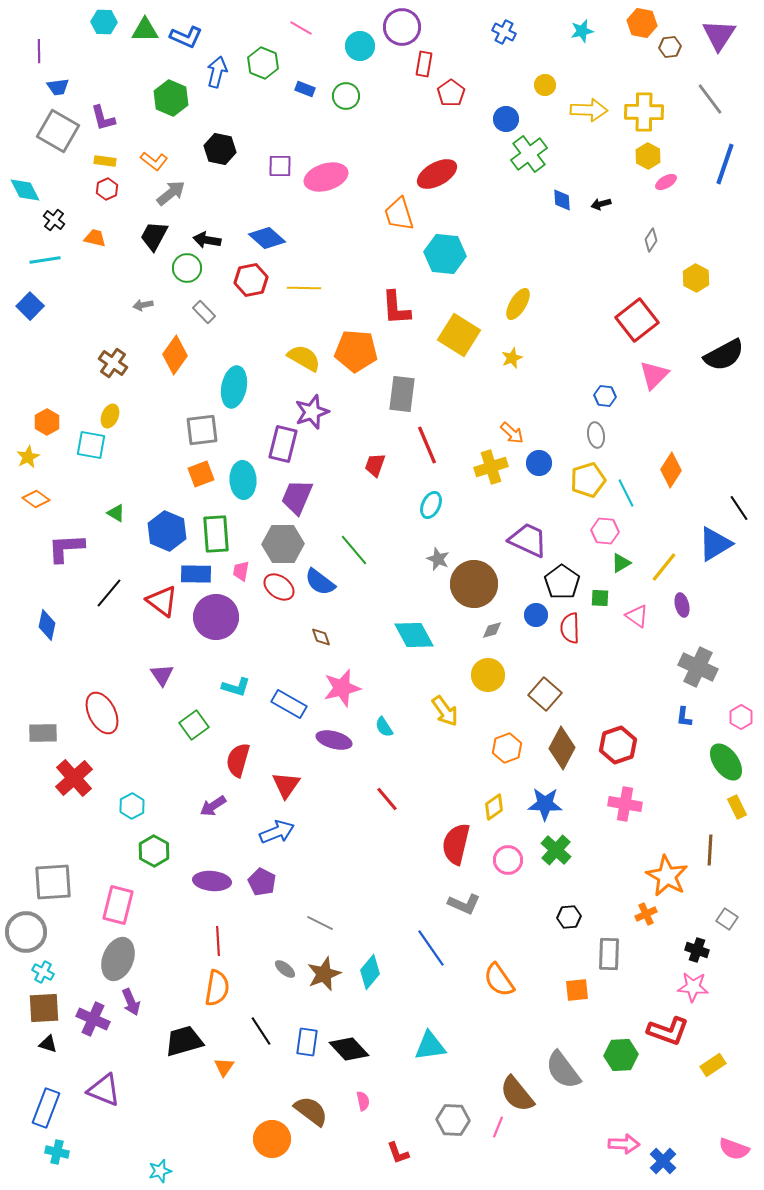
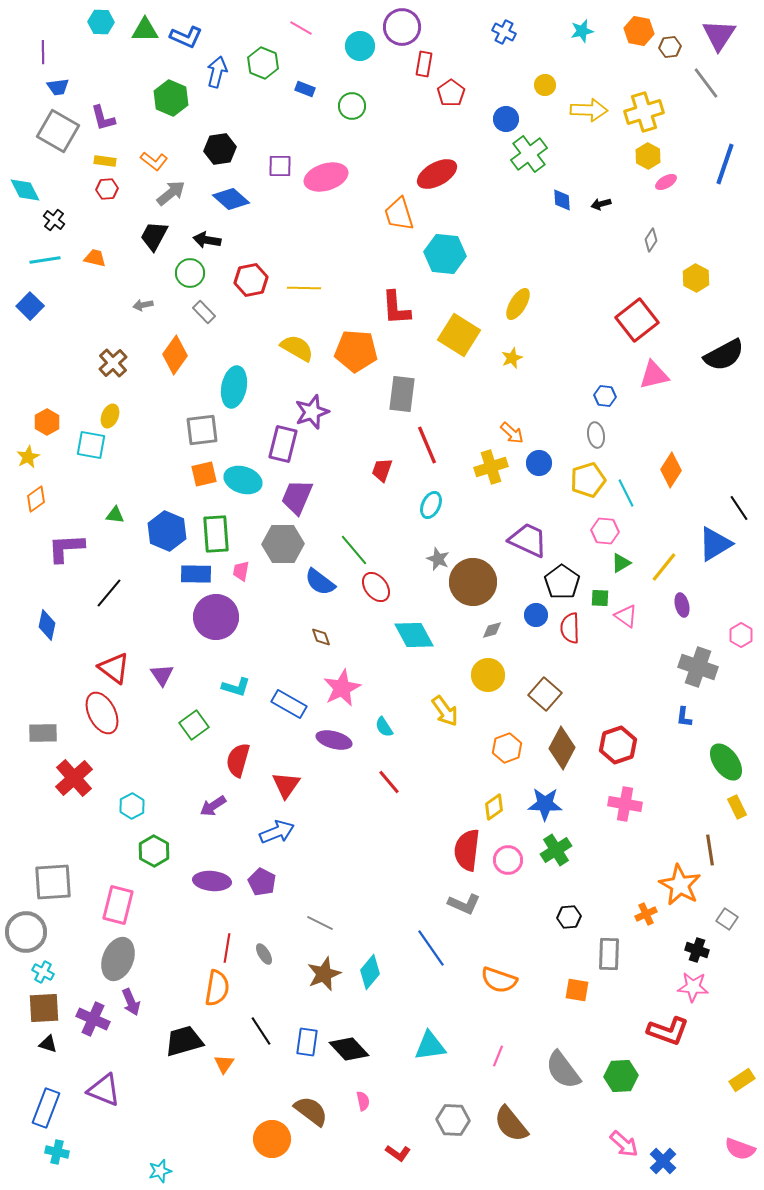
cyan hexagon at (104, 22): moved 3 px left
orange hexagon at (642, 23): moved 3 px left, 8 px down
purple line at (39, 51): moved 4 px right, 1 px down
green circle at (346, 96): moved 6 px right, 10 px down
gray line at (710, 99): moved 4 px left, 16 px up
yellow cross at (644, 112): rotated 18 degrees counterclockwise
black hexagon at (220, 149): rotated 20 degrees counterclockwise
red hexagon at (107, 189): rotated 20 degrees clockwise
orange trapezoid at (95, 238): moved 20 px down
blue diamond at (267, 238): moved 36 px left, 39 px up
green circle at (187, 268): moved 3 px right, 5 px down
yellow semicircle at (304, 358): moved 7 px left, 10 px up
brown cross at (113, 363): rotated 12 degrees clockwise
pink triangle at (654, 375): rotated 32 degrees clockwise
red trapezoid at (375, 465): moved 7 px right, 5 px down
orange square at (201, 474): moved 3 px right; rotated 8 degrees clockwise
cyan ellipse at (243, 480): rotated 69 degrees counterclockwise
orange diamond at (36, 499): rotated 72 degrees counterclockwise
green triangle at (116, 513): moved 1 px left, 2 px down; rotated 24 degrees counterclockwise
brown circle at (474, 584): moved 1 px left, 2 px up
red ellipse at (279, 587): moved 97 px right; rotated 16 degrees clockwise
red triangle at (162, 601): moved 48 px left, 67 px down
pink triangle at (637, 616): moved 11 px left
gray cross at (698, 667): rotated 6 degrees counterclockwise
pink star at (342, 688): rotated 12 degrees counterclockwise
pink hexagon at (741, 717): moved 82 px up
red line at (387, 799): moved 2 px right, 17 px up
red semicircle at (456, 844): moved 11 px right, 6 px down; rotated 6 degrees counterclockwise
green cross at (556, 850): rotated 16 degrees clockwise
brown line at (710, 850): rotated 12 degrees counterclockwise
orange star at (667, 876): moved 13 px right, 9 px down
red line at (218, 941): moved 9 px right, 7 px down; rotated 12 degrees clockwise
gray ellipse at (285, 969): moved 21 px left, 15 px up; rotated 20 degrees clockwise
orange semicircle at (499, 980): rotated 36 degrees counterclockwise
orange square at (577, 990): rotated 15 degrees clockwise
green hexagon at (621, 1055): moved 21 px down
yellow rectangle at (713, 1065): moved 29 px right, 15 px down
orange triangle at (224, 1067): moved 3 px up
brown semicircle at (517, 1094): moved 6 px left, 30 px down
pink line at (498, 1127): moved 71 px up
pink arrow at (624, 1144): rotated 40 degrees clockwise
pink semicircle at (734, 1149): moved 6 px right
red L-shape at (398, 1153): rotated 35 degrees counterclockwise
